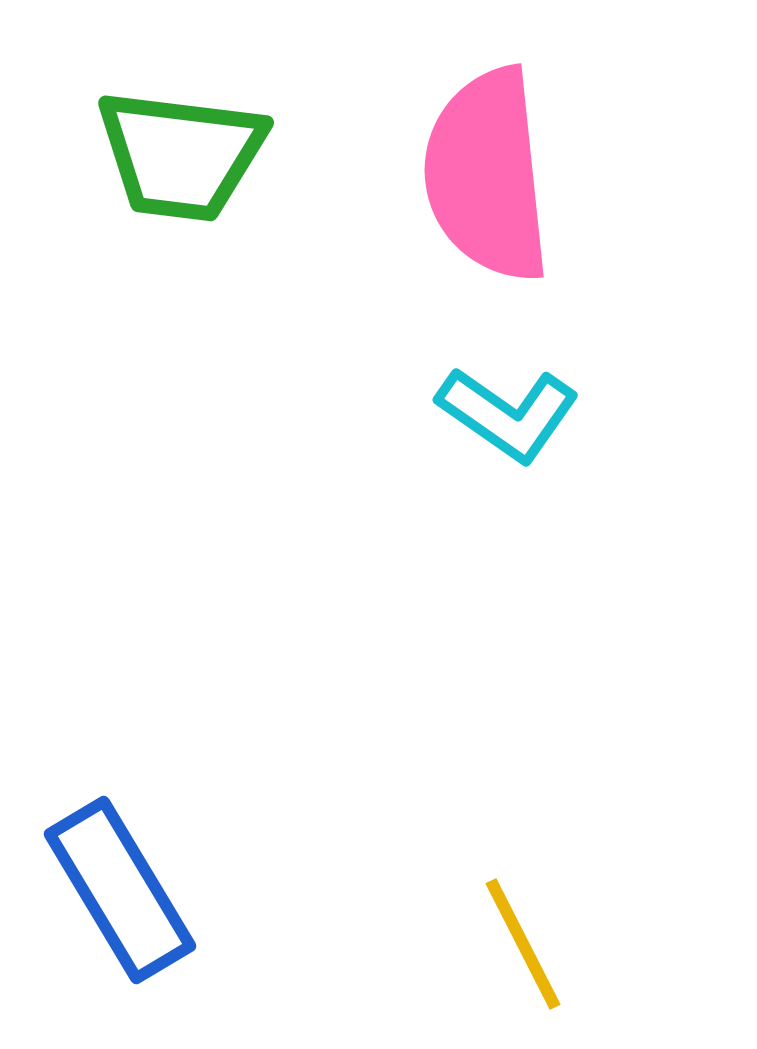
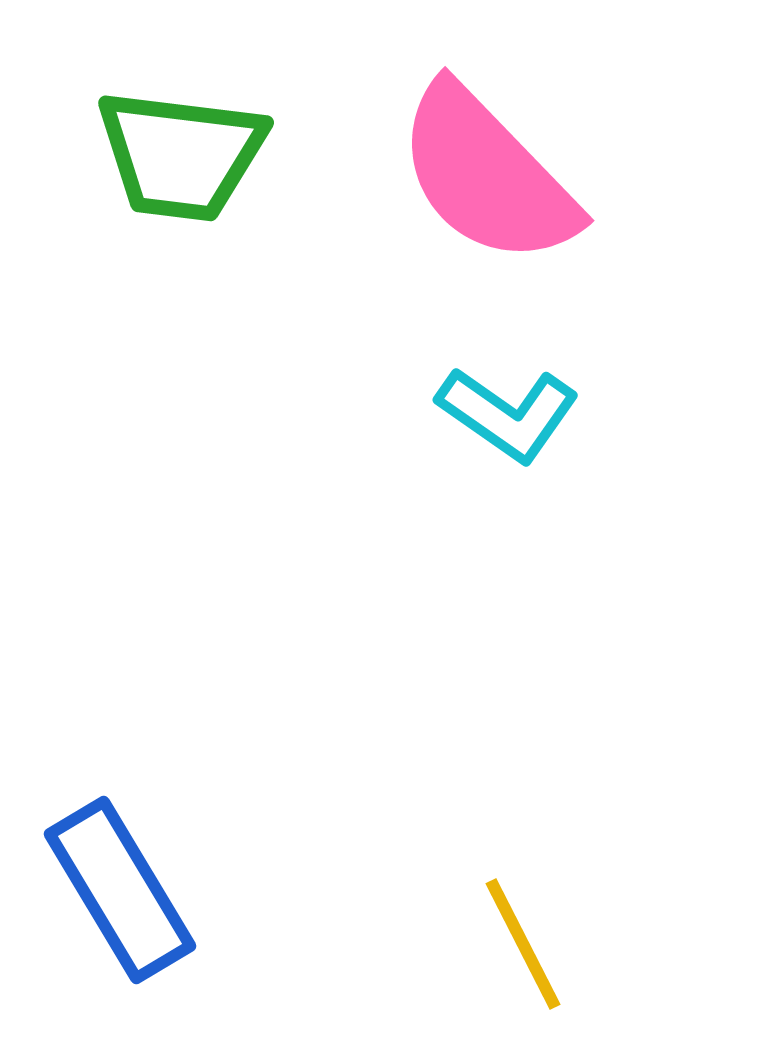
pink semicircle: rotated 38 degrees counterclockwise
